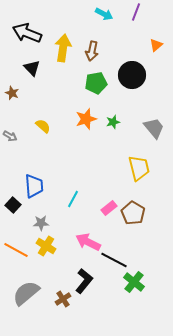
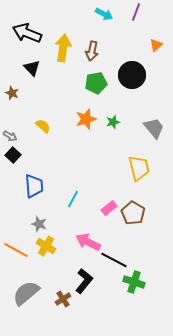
black square: moved 50 px up
gray star: moved 2 px left, 1 px down; rotated 21 degrees clockwise
green cross: rotated 20 degrees counterclockwise
